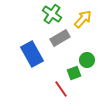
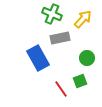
green cross: rotated 12 degrees counterclockwise
gray rectangle: rotated 18 degrees clockwise
blue rectangle: moved 6 px right, 4 px down
green circle: moved 2 px up
green square: moved 6 px right, 8 px down
